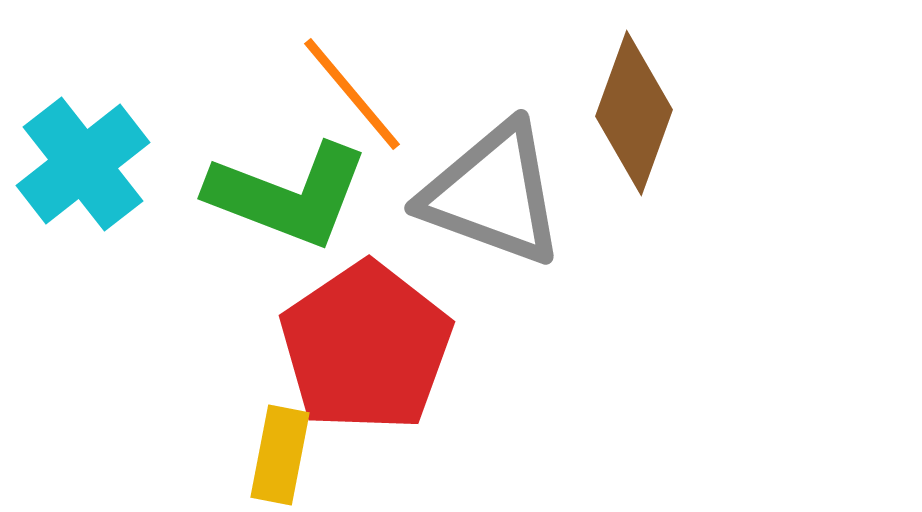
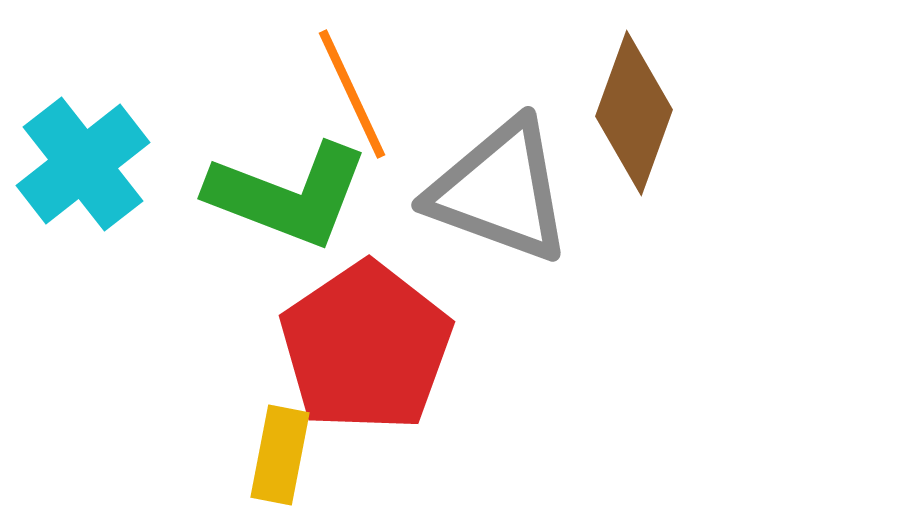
orange line: rotated 15 degrees clockwise
gray triangle: moved 7 px right, 3 px up
